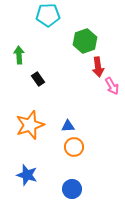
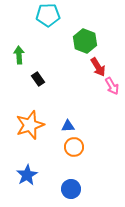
green hexagon: rotated 20 degrees counterclockwise
red arrow: rotated 24 degrees counterclockwise
blue star: rotated 25 degrees clockwise
blue circle: moved 1 px left
